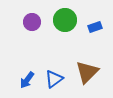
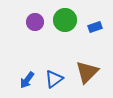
purple circle: moved 3 px right
